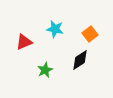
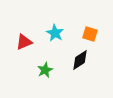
cyan star: moved 4 px down; rotated 18 degrees clockwise
orange square: rotated 35 degrees counterclockwise
